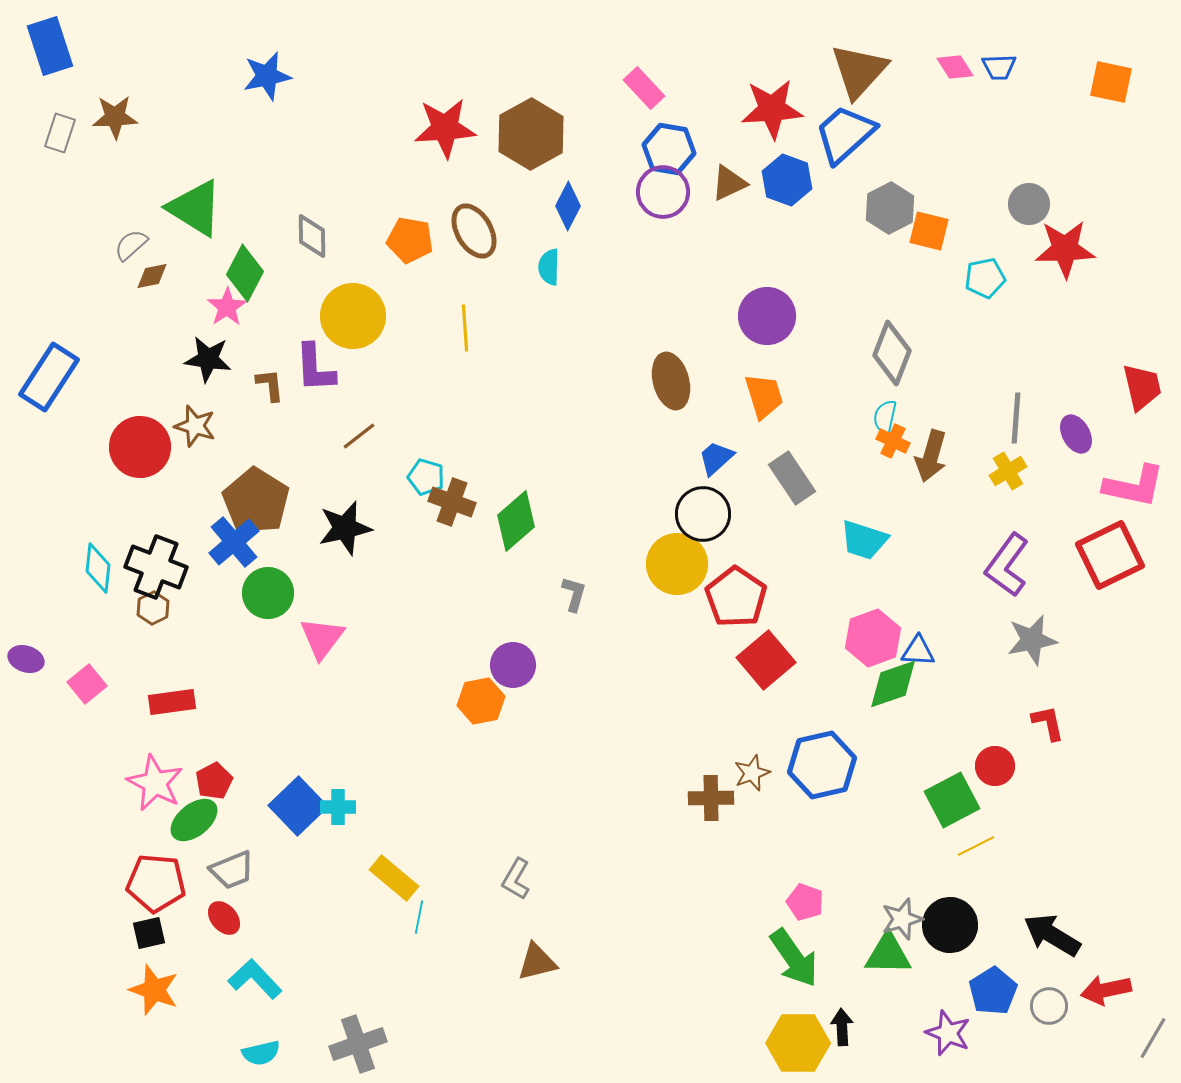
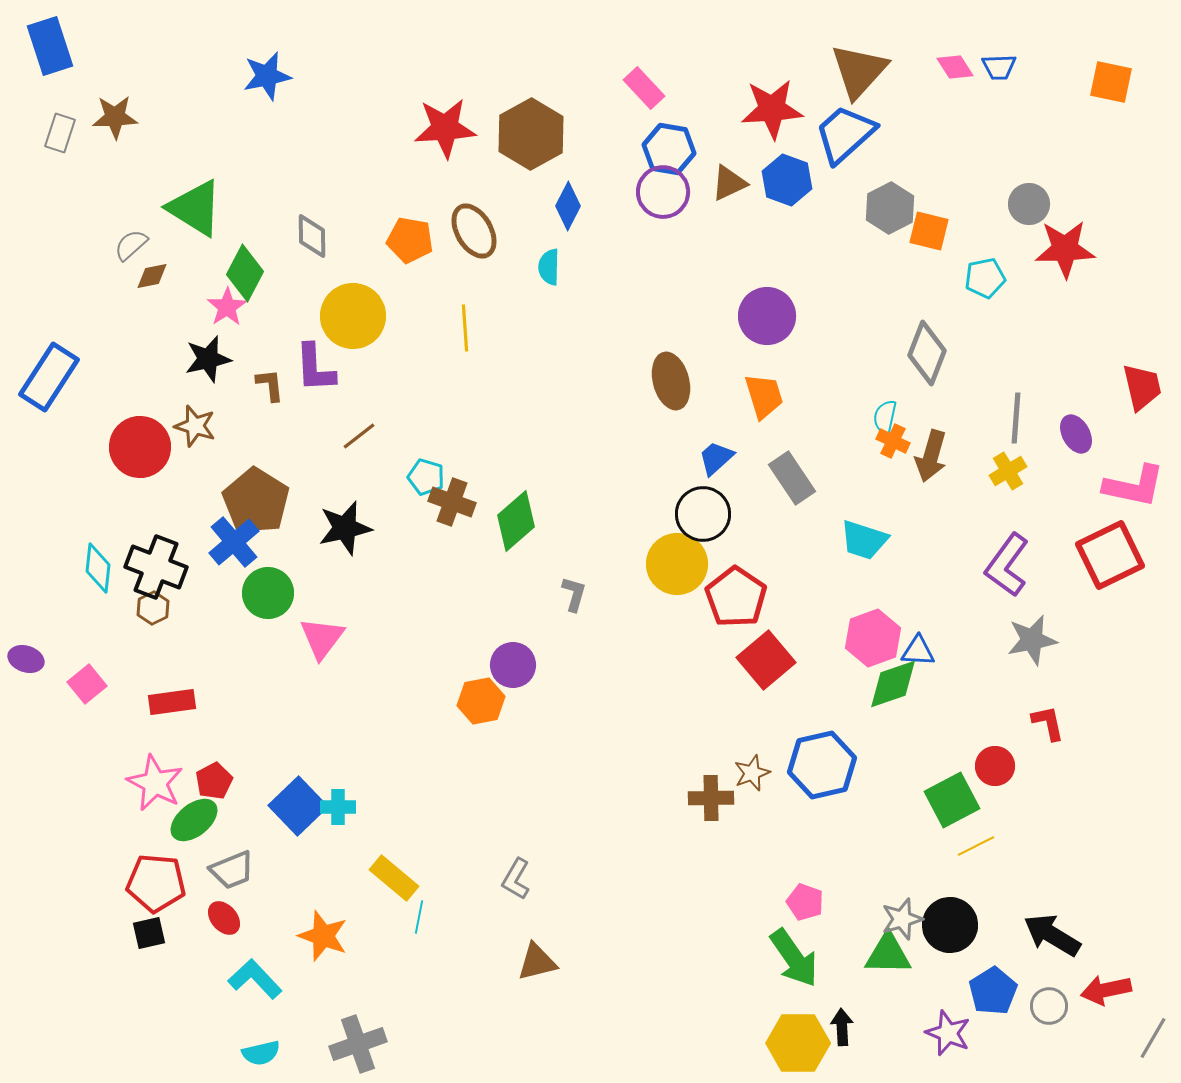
gray diamond at (892, 353): moved 35 px right
black star at (208, 359): rotated 21 degrees counterclockwise
orange star at (154, 990): moved 169 px right, 54 px up
